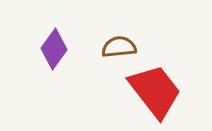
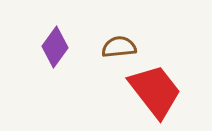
purple diamond: moved 1 px right, 2 px up
